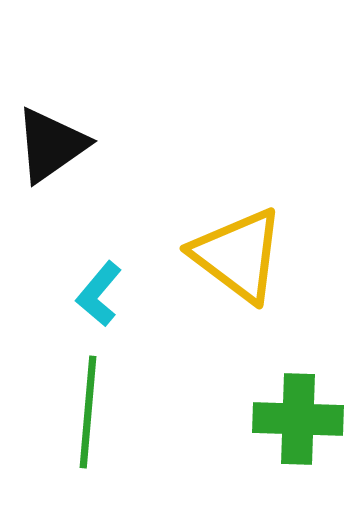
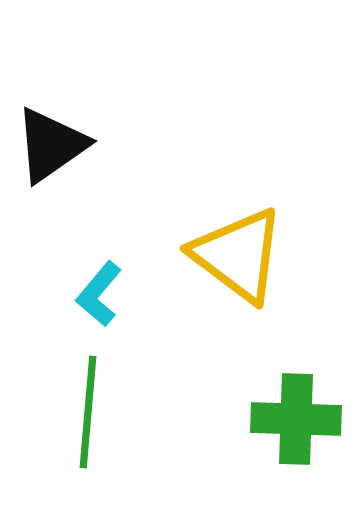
green cross: moved 2 px left
